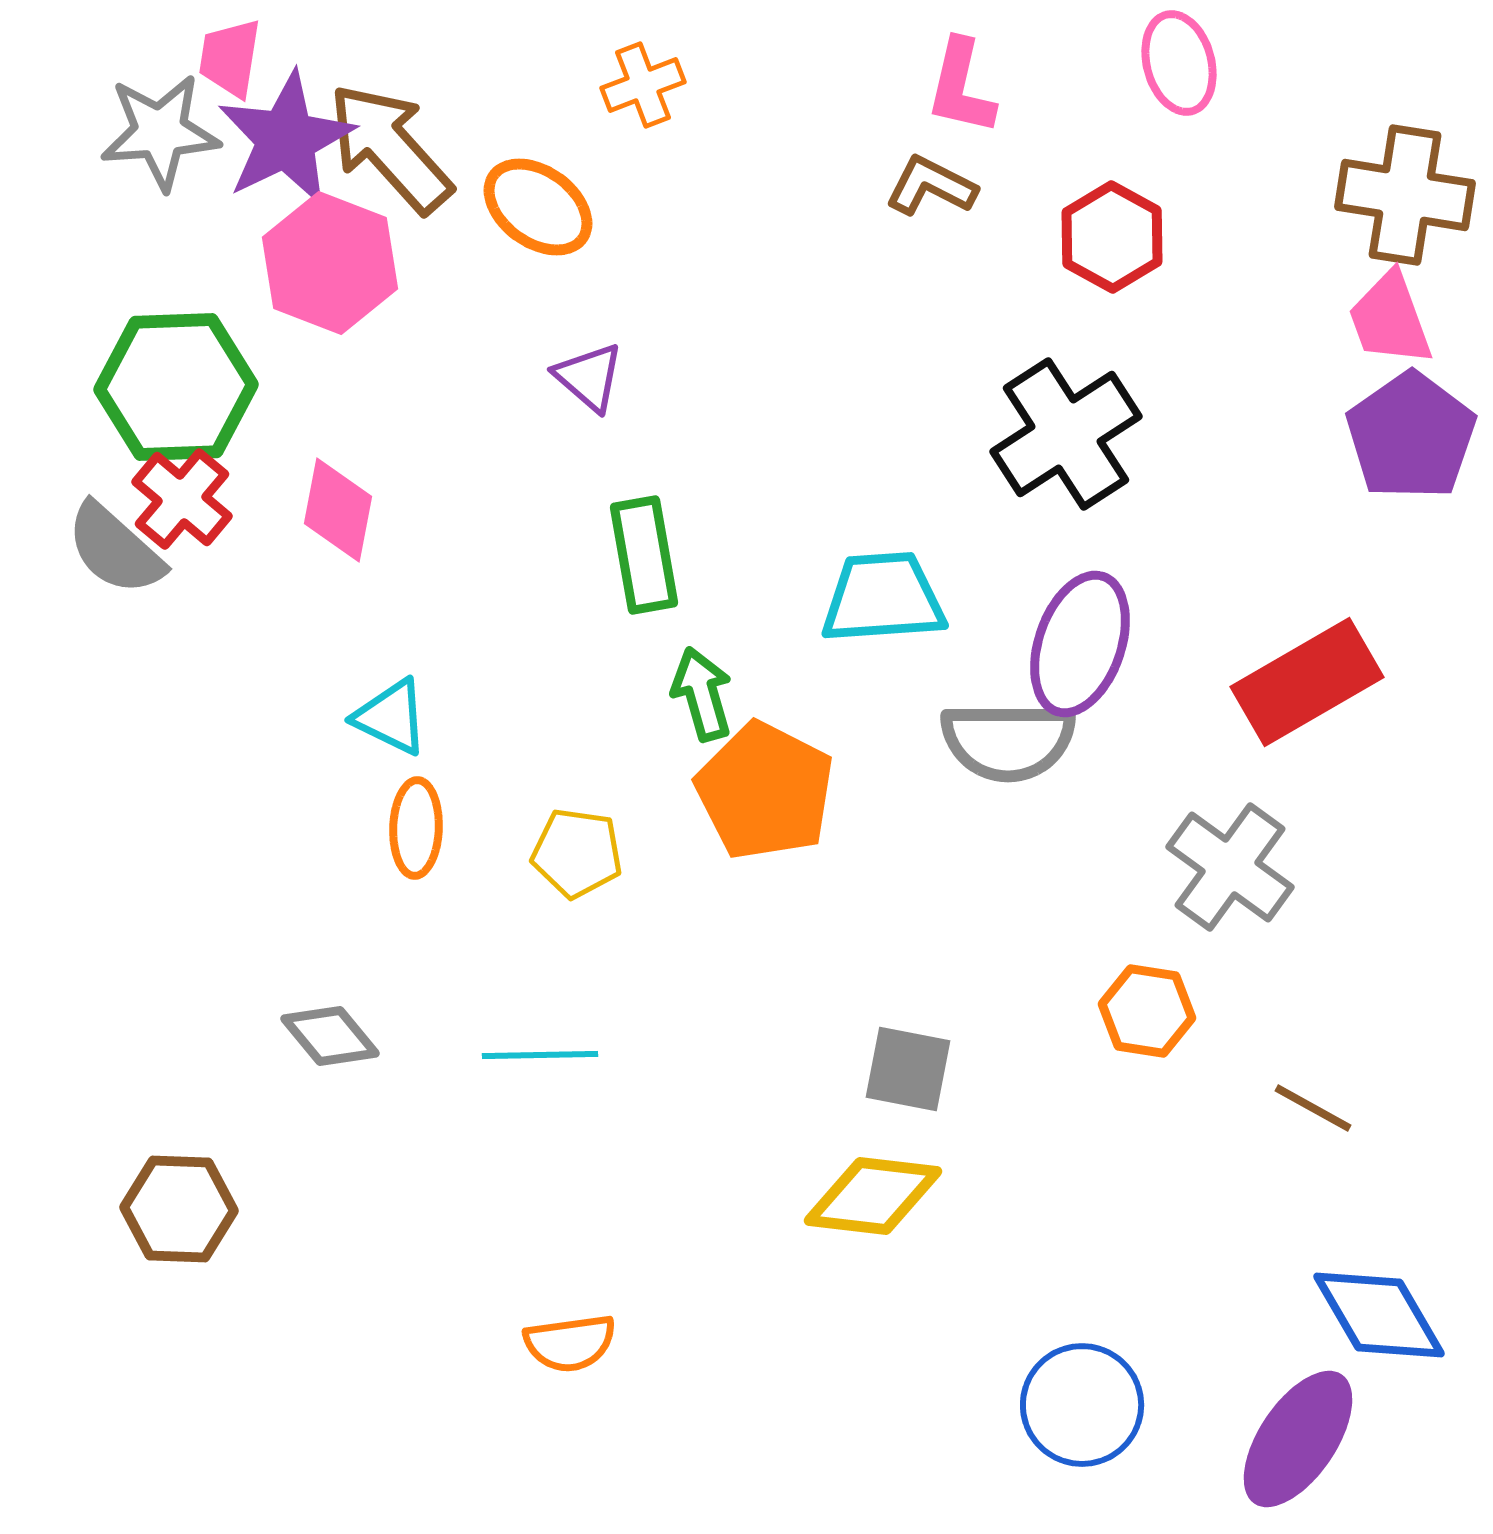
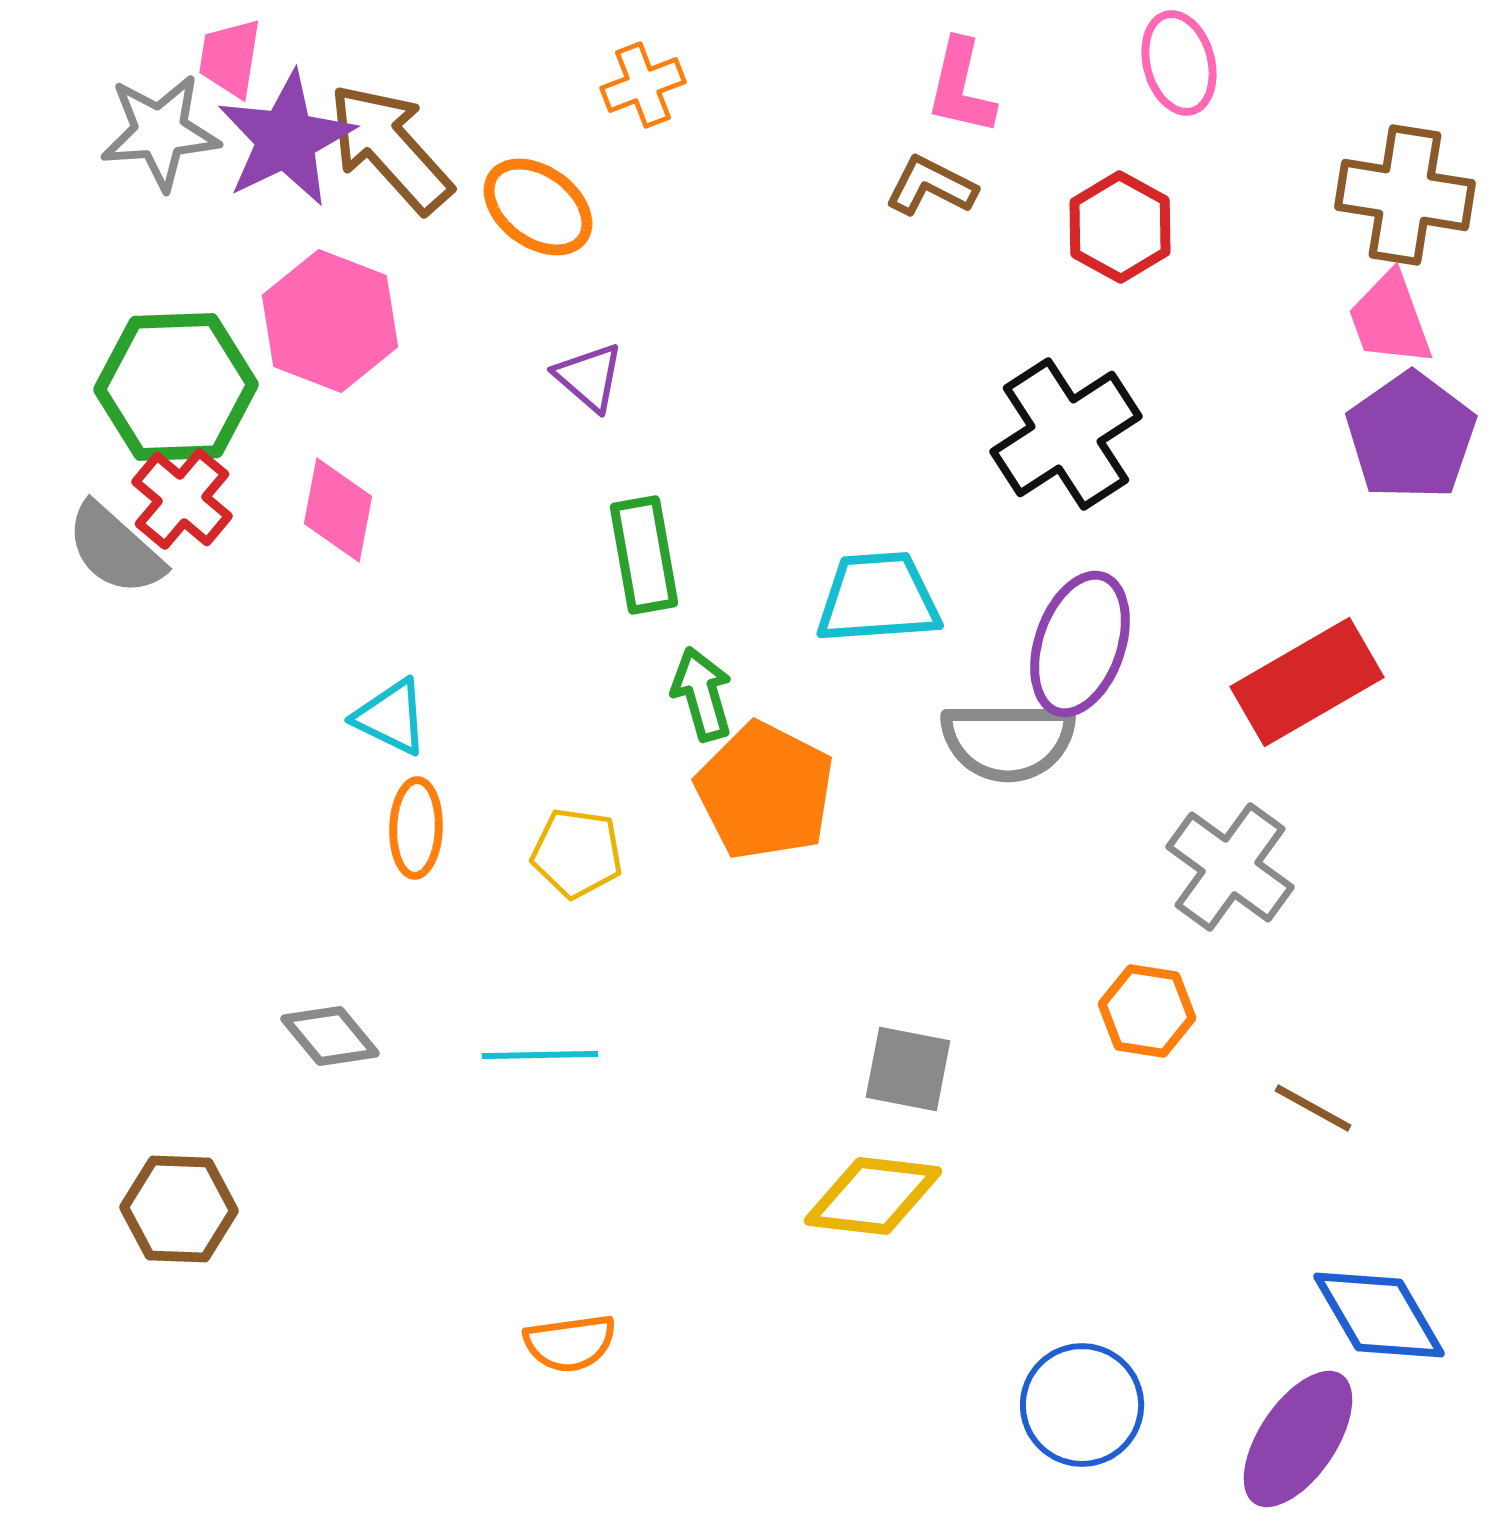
red hexagon at (1112, 237): moved 8 px right, 10 px up
pink hexagon at (330, 263): moved 58 px down
cyan trapezoid at (883, 598): moved 5 px left
